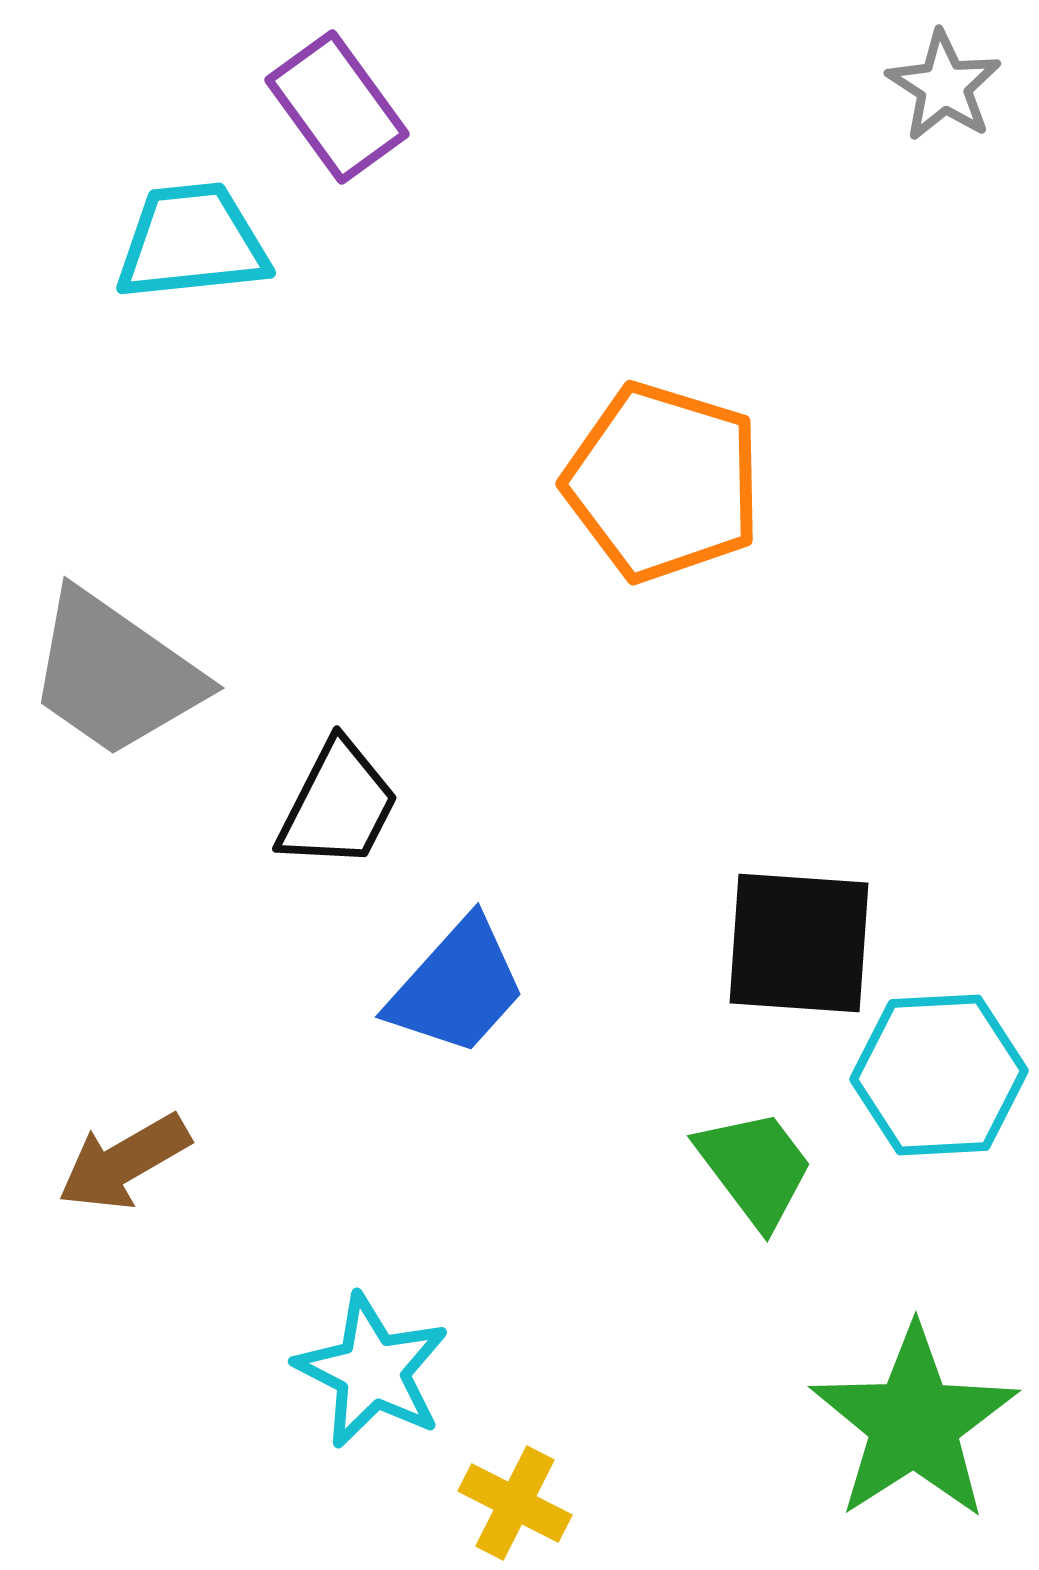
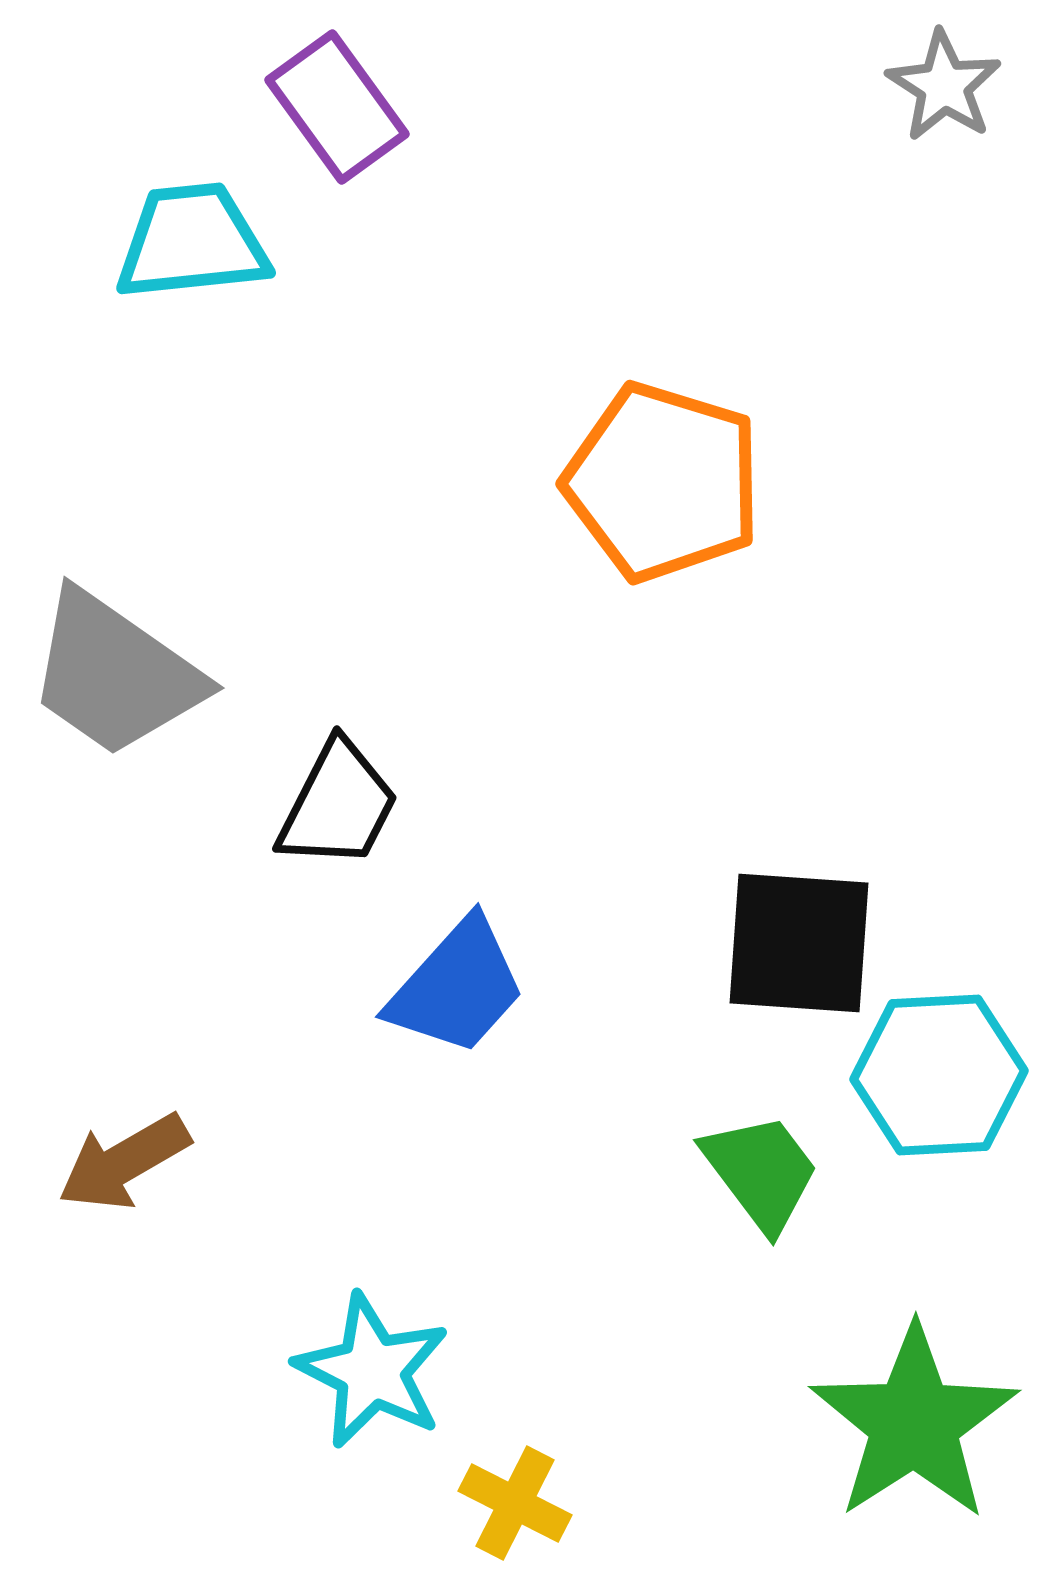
green trapezoid: moved 6 px right, 4 px down
